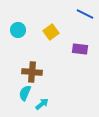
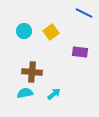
blue line: moved 1 px left, 1 px up
cyan circle: moved 6 px right, 1 px down
purple rectangle: moved 3 px down
cyan semicircle: rotated 56 degrees clockwise
cyan arrow: moved 12 px right, 10 px up
